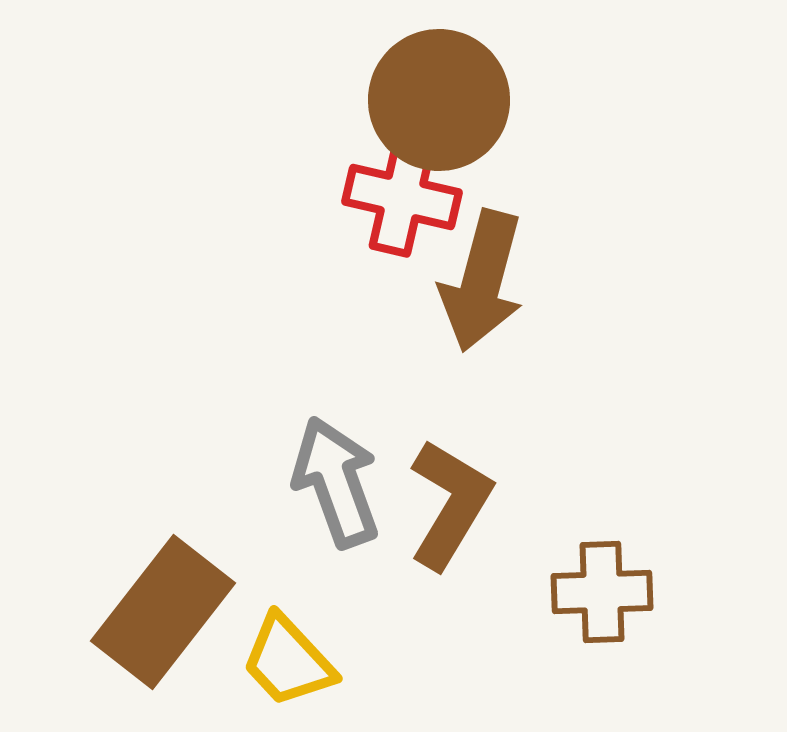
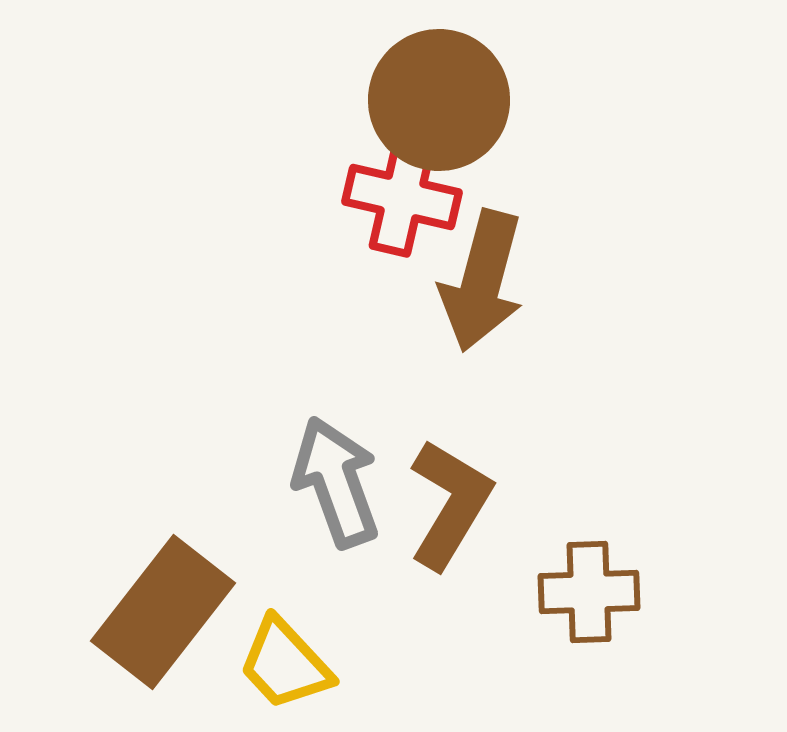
brown cross: moved 13 px left
yellow trapezoid: moved 3 px left, 3 px down
